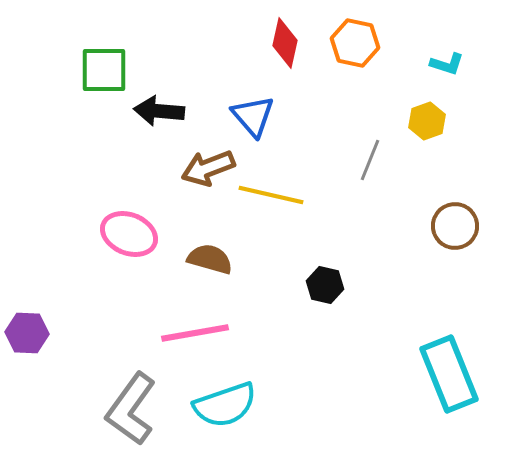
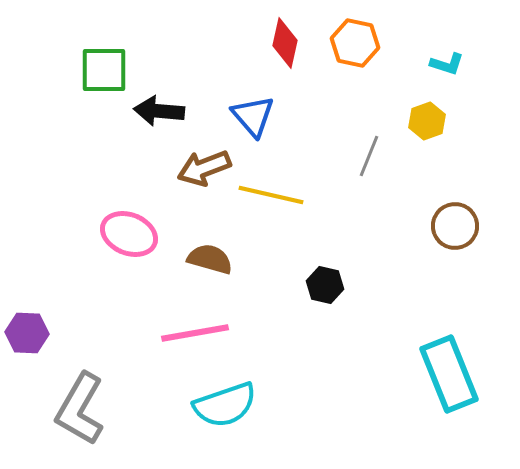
gray line: moved 1 px left, 4 px up
brown arrow: moved 4 px left
gray L-shape: moved 51 px left; rotated 6 degrees counterclockwise
